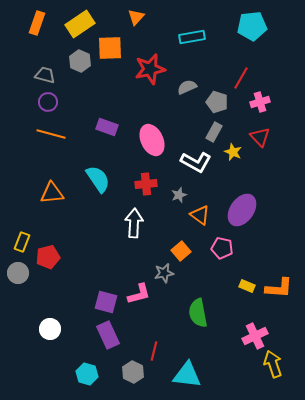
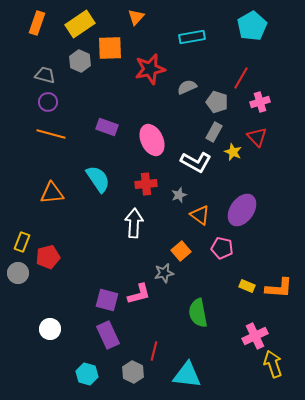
cyan pentagon at (252, 26): rotated 24 degrees counterclockwise
red triangle at (260, 137): moved 3 px left
purple square at (106, 302): moved 1 px right, 2 px up
